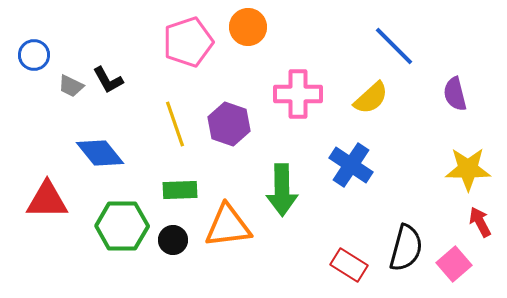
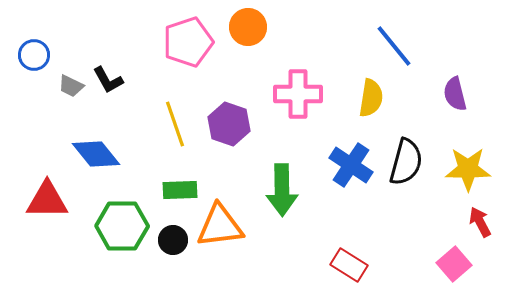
blue line: rotated 6 degrees clockwise
yellow semicircle: rotated 39 degrees counterclockwise
blue diamond: moved 4 px left, 1 px down
orange triangle: moved 8 px left
black semicircle: moved 86 px up
